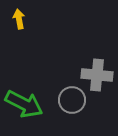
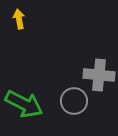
gray cross: moved 2 px right
gray circle: moved 2 px right, 1 px down
